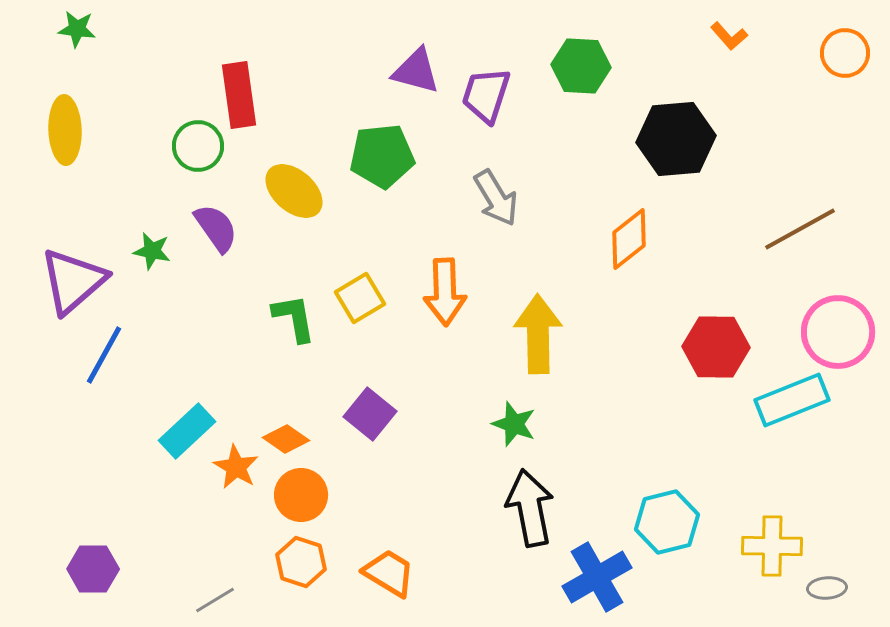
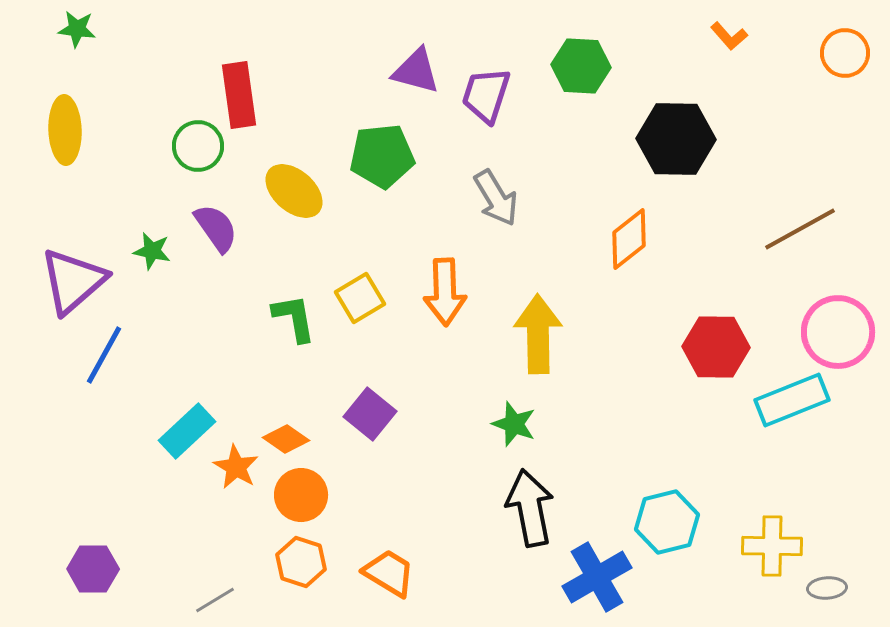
black hexagon at (676, 139): rotated 6 degrees clockwise
